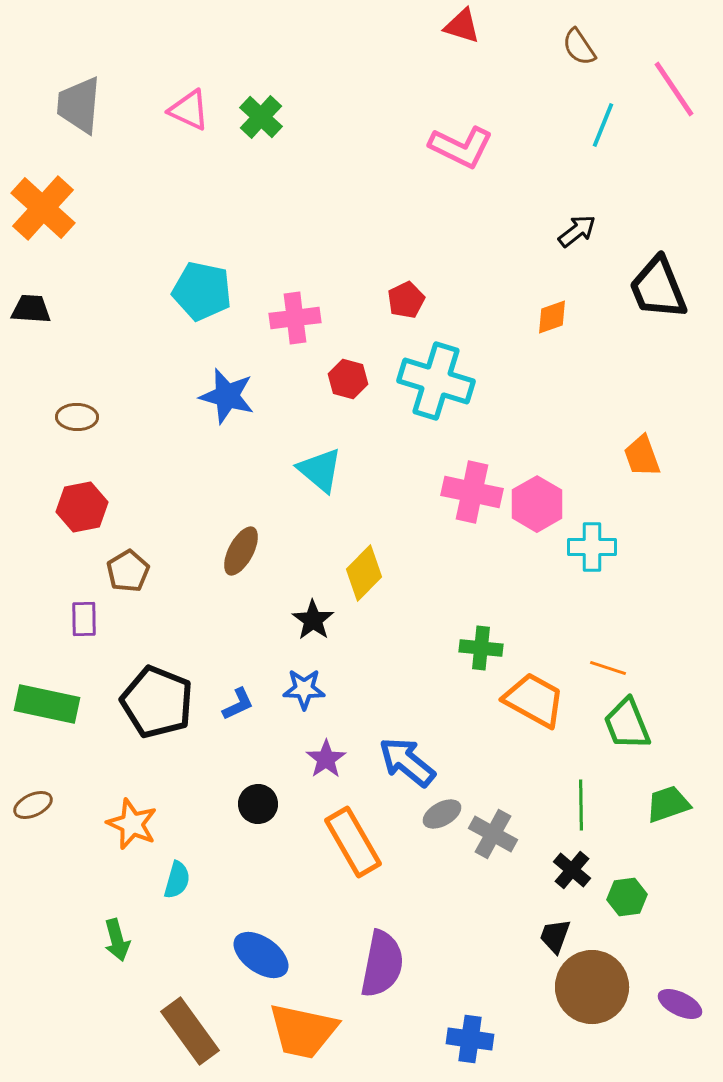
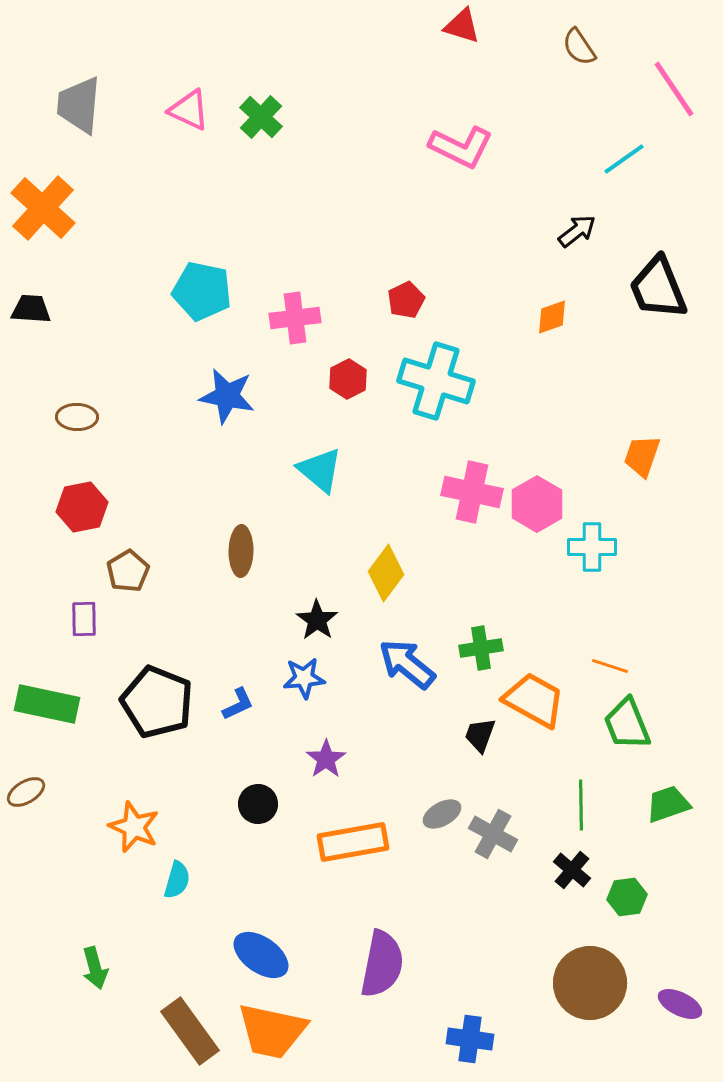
cyan line at (603, 125): moved 21 px right, 34 px down; rotated 33 degrees clockwise
red hexagon at (348, 379): rotated 18 degrees clockwise
blue star at (227, 396): rotated 4 degrees counterclockwise
orange trapezoid at (642, 456): rotated 39 degrees clockwise
brown ellipse at (241, 551): rotated 27 degrees counterclockwise
yellow diamond at (364, 573): moved 22 px right; rotated 8 degrees counterclockwise
black star at (313, 620): moved 4 px right
green cross at (481, 648): rotated 15 degrees counterclockwise
orange line at (608, 668): moved 2 px right, 2 px up
blue star at (304, 689): moved 11 px up; rotated 6 degrees counterclockwise
blue arrow at (407, 762): moved 98 px up
brown ellipse at (33, 805): moved 7 px left, 13 px up; rotated 6 degrees counterclockwise
orange star at (132, 824): moved 2 px right, 3 px down
orange rectangle at (353, 842): rotated 70 degrees counterclockwise
black trapezoid at (555, 936): moved 75 px left, 201 px up
green arrow at (117, 940): moved 22 px left, 28 px down
brown circle at (592, 987): moved 2 px left, 4 px up
orange trapezoid at (303, 1031): moved 31 px left
